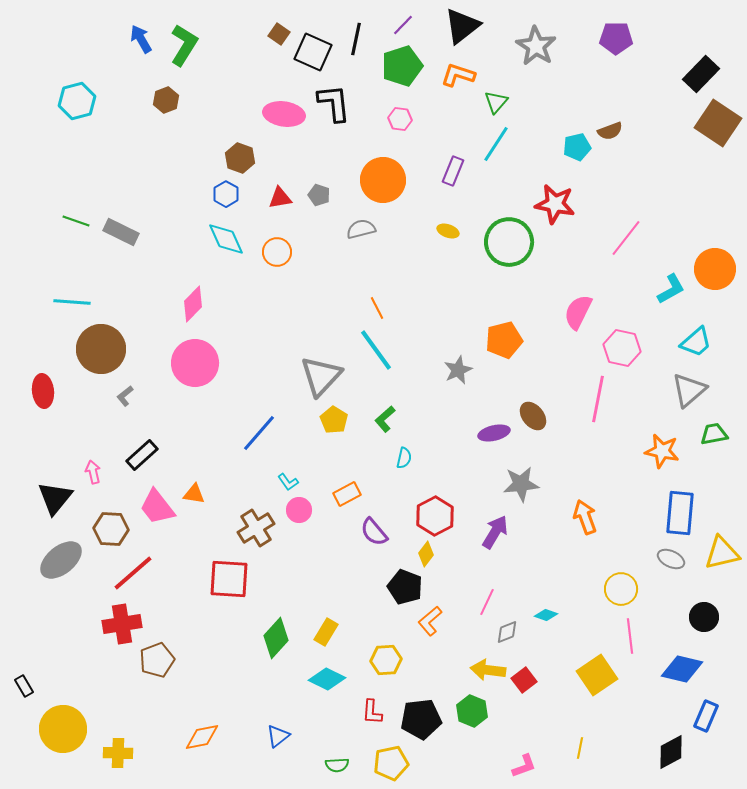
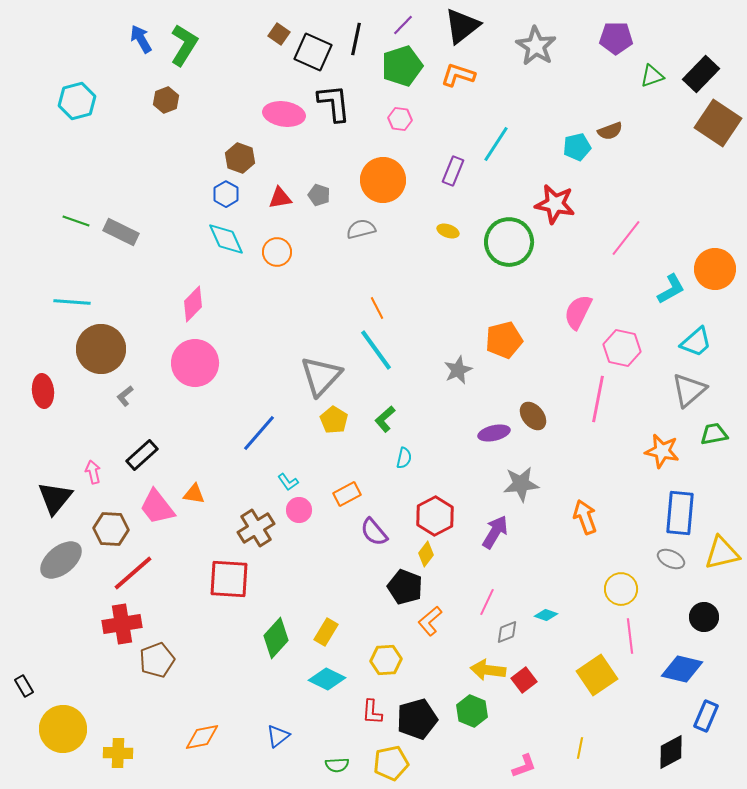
green triangle at (496, 102): moved 156 px right, 26 px up; rotated 30 degrees clockwise
black pentagon at (421, 719): moved 4 px left; rotated 9 degrees counterclockwise
